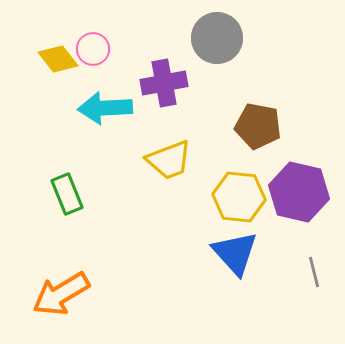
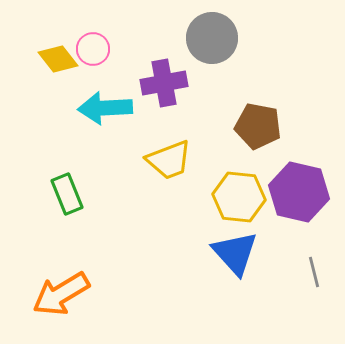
gray circle: moved 5 px left
